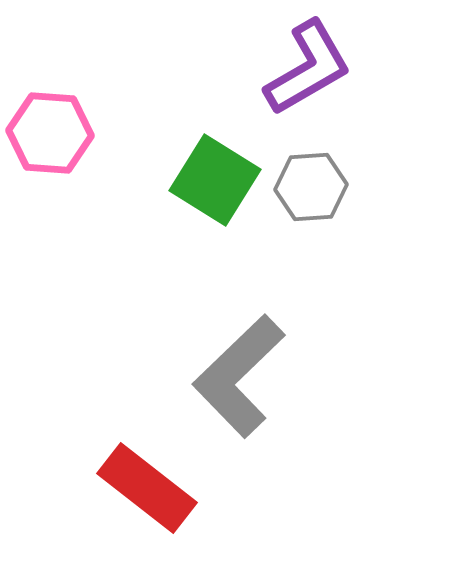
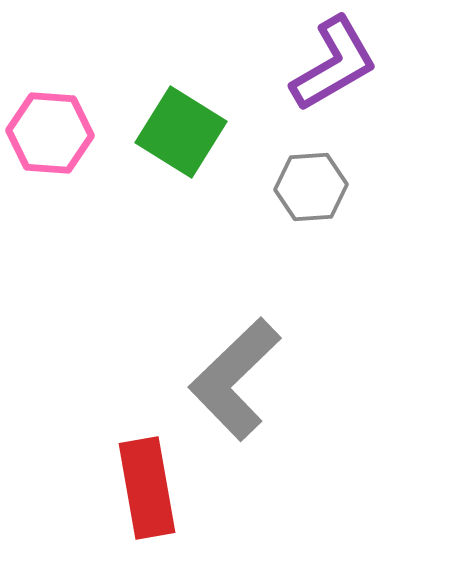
purple L-shape: moved 26 px right, 4 px up
green square: moved 34 px left, 48 px up
gray L-shape: moved 4 px left, 3 px down
red rectangle: rotated 42 degrees clockwise
